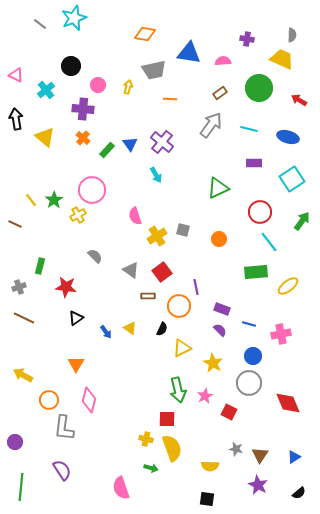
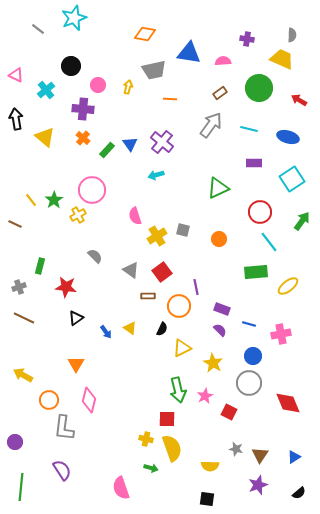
gray line at (40, 24): moved 2 px left, 5 px down
cyan arrow at (156, 175): rotated 105 degrees clockwise
purple star at (258, 485): rotated 24 degrees clockwise
